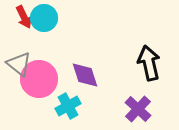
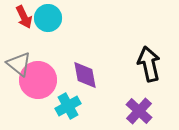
cyan circle: moved 4 px right
black arrow: moved 1 px down
purple diamond: rotated 8 degrees clockwise
pink circle: moved 1 px left, 1 px down
purple cross: moved 1 px right, 2 px down
